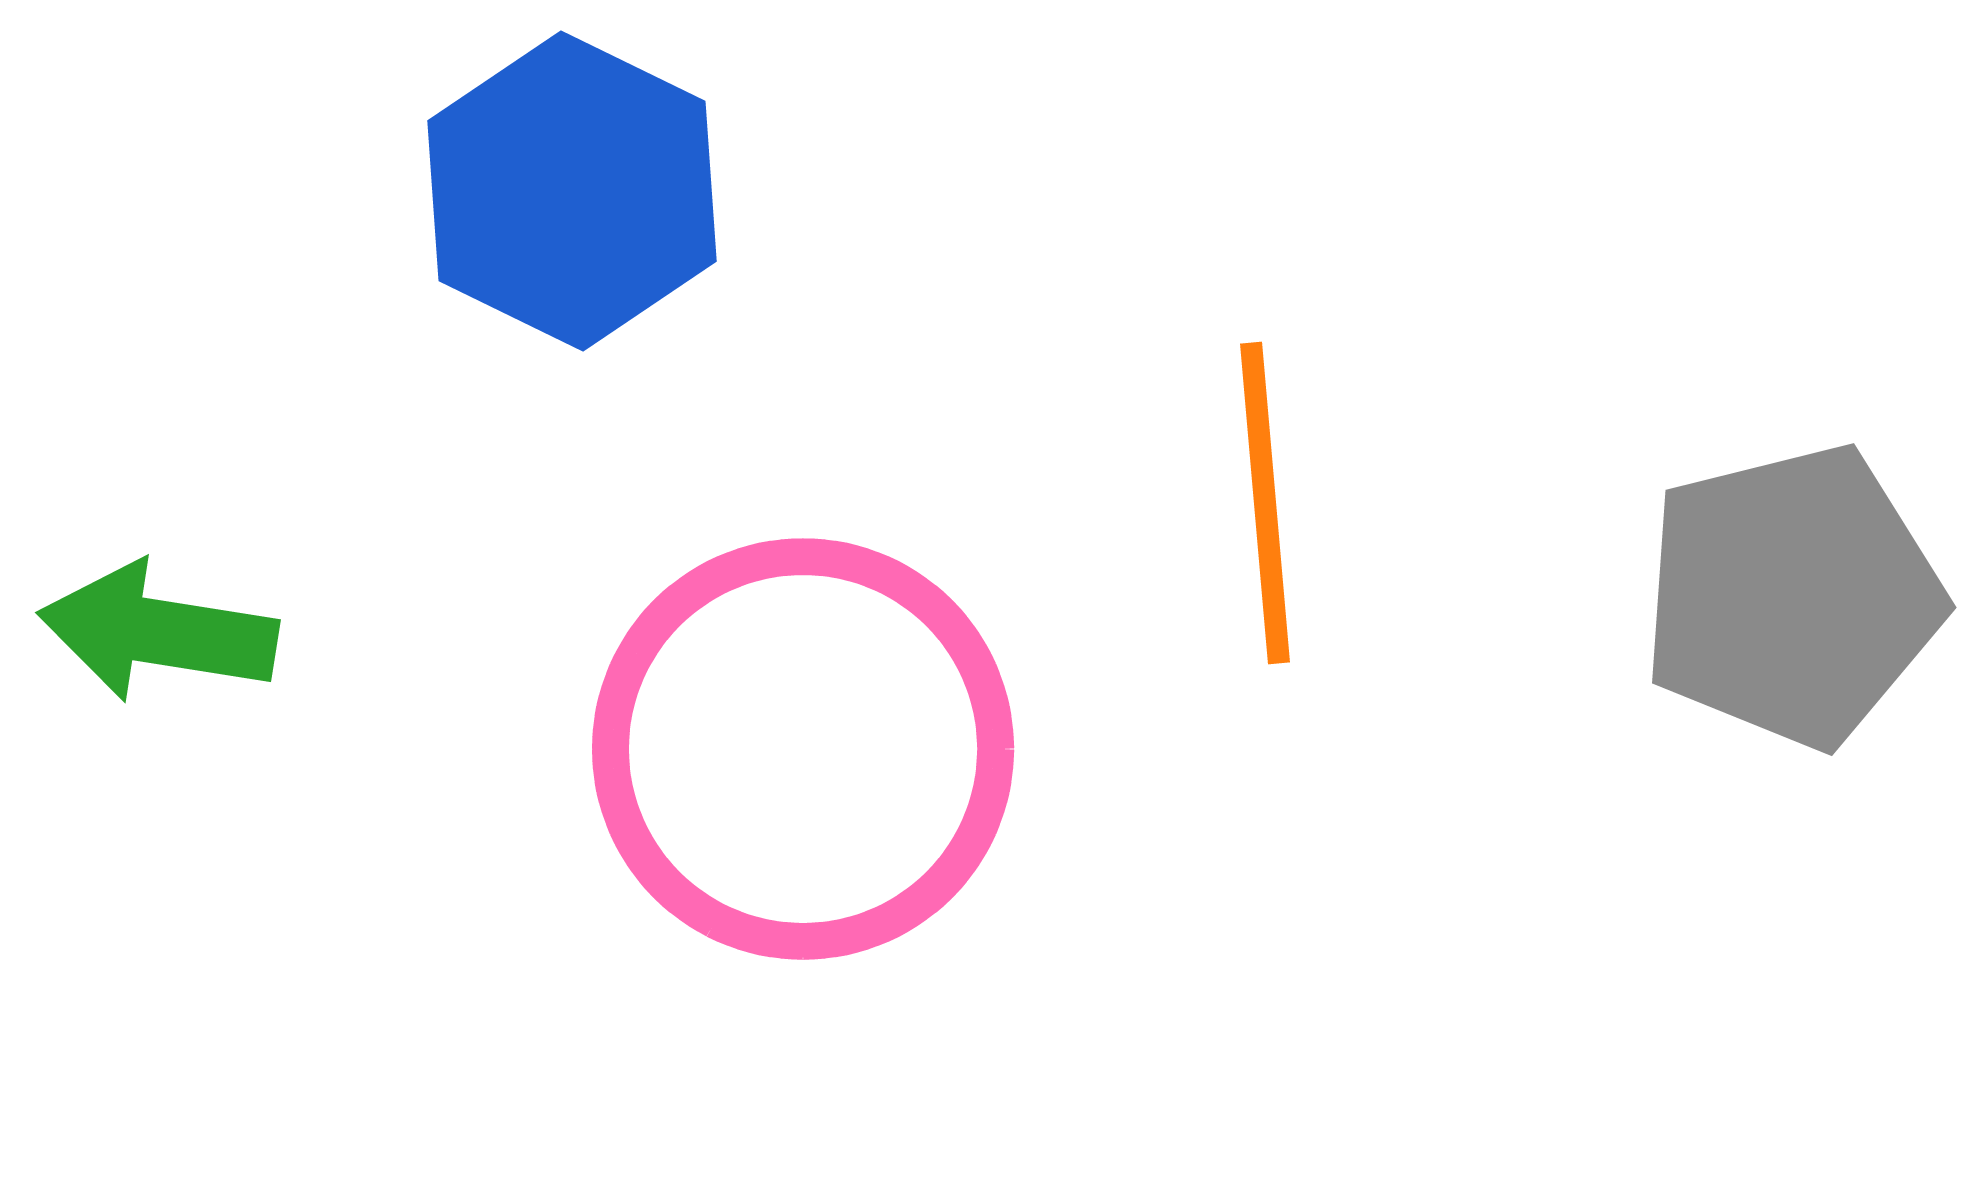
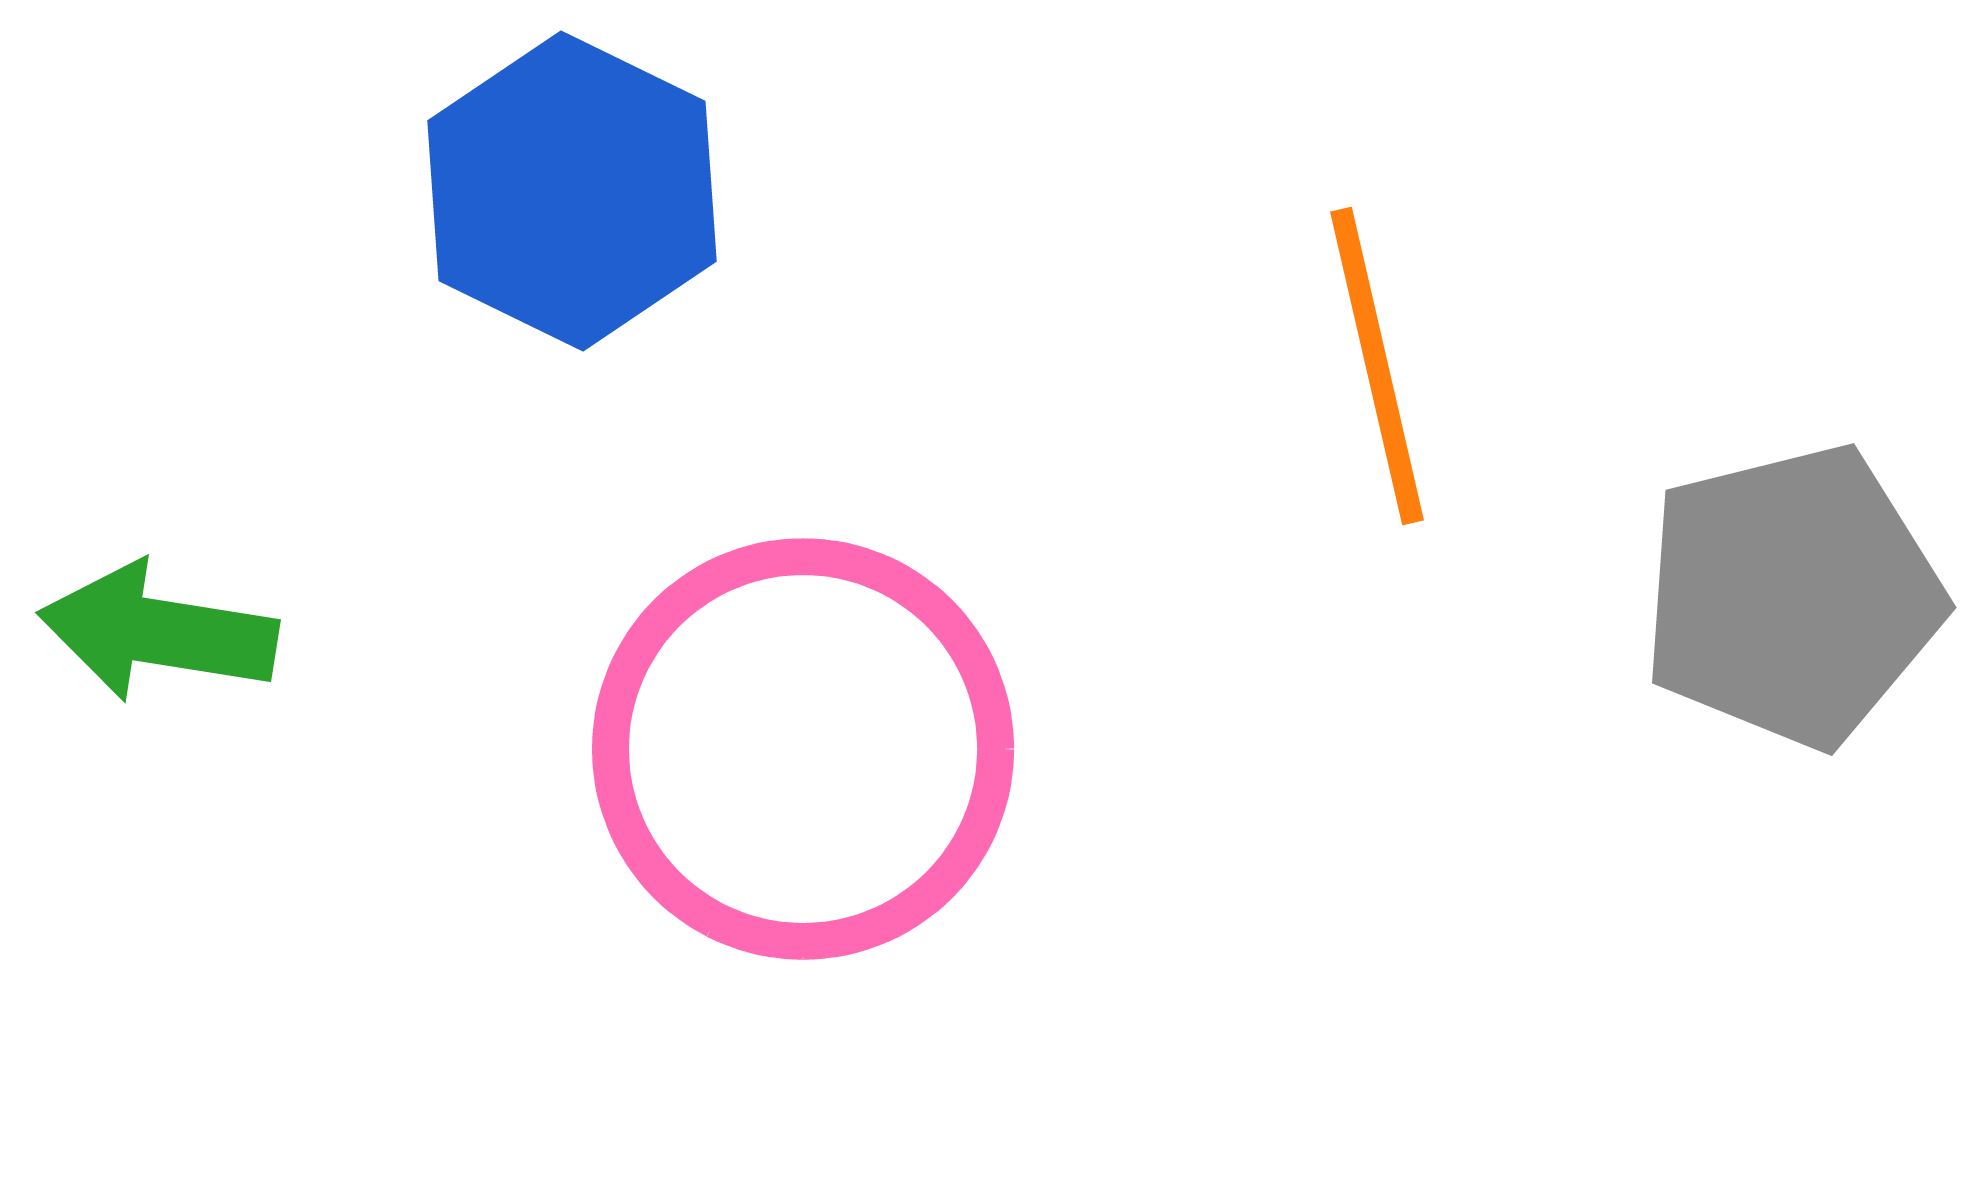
orange line: moved 112 px right, 137 px up; rotated 8 degrees counterclockwise
